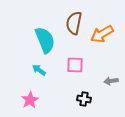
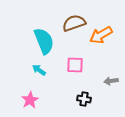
brown semicircle: rotated 60 degrees clockwise
orange arrow: moved 1 px left, 1 px down
cyan semicircle: moved 1 px left, 1 px down
